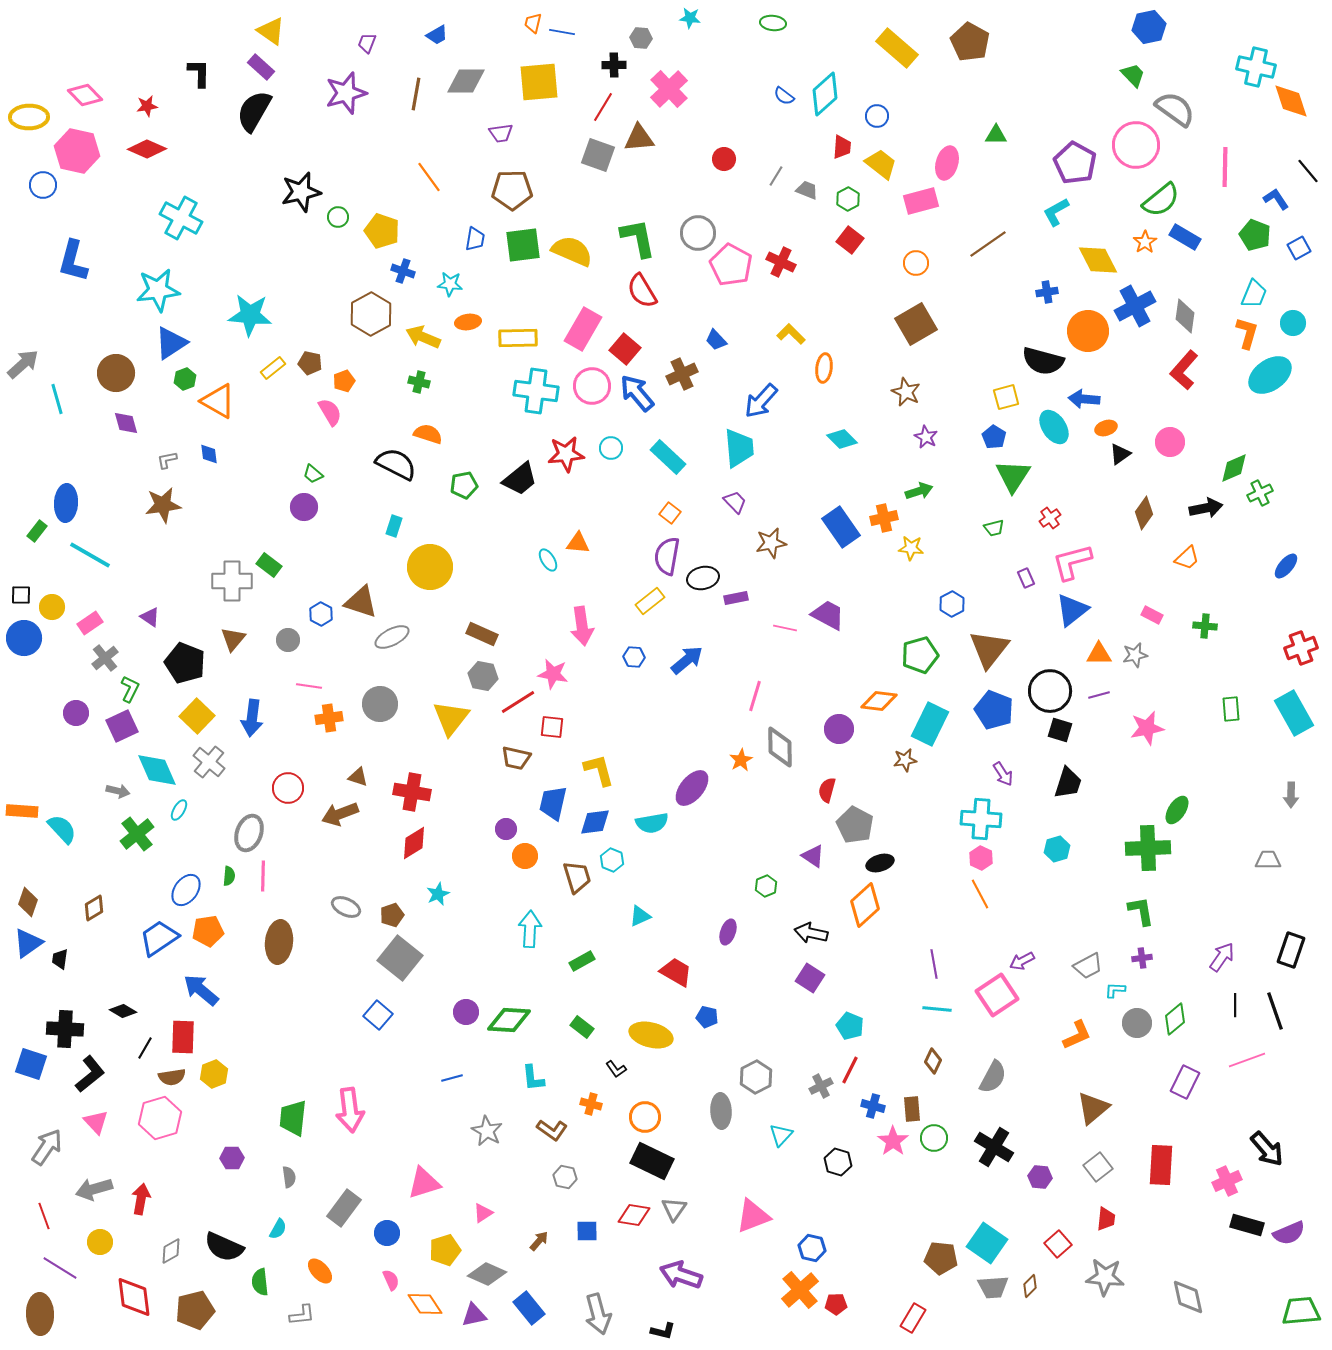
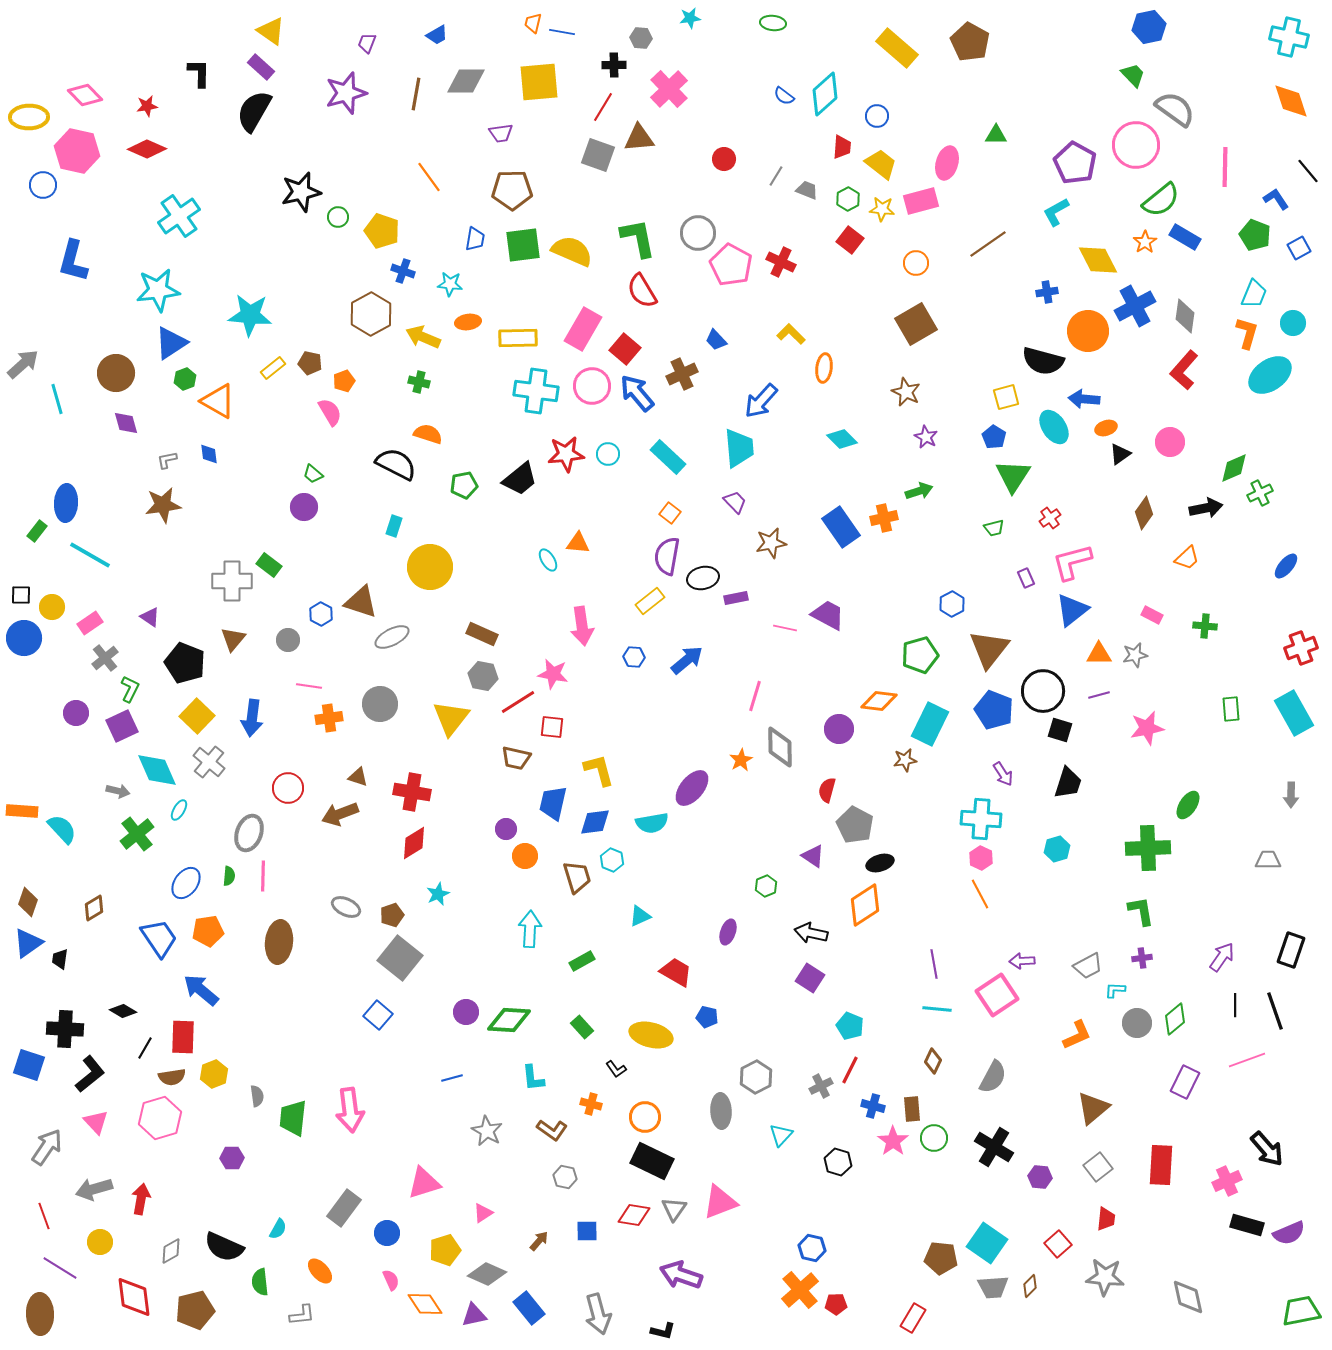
cyan star at (690, 18): rotated 15 degrees counterclockwise
cyan cross at (1256, 67): moved 33 px right, 30 px up
cyan cross at (181, 218): moved 2 px left, 2 px up; rotated 27 degrees clockwise
cyan circle at (611, 448): moved 3 px left, 6 px down
yellow star at (911, 548): moved 29 px left, 339 px up
black circle at (1050, 691): moved 7 px left
green ellipse at (1177, 810): moved 11 px right, 5 px up
blue ellipse at (186, 890): moved 7 px up
orange diamond at (865, 905): rotated 9 degrees clockwise
blue trapezoid at (159, 938): rotated 90 degrees clockwise
purple arrow at (1022, 961): rotated 25 degrees clockwise
green rectangle at (582, 1027): rotated 10 degrees clockwise
blue square at (31, 1064): moved 2 px left, 1 px down
gray semicircle at (289, 1177): moved 32 px left, 81 px up
pink triangle at (753, 1216): moved 33 px left, 14 px up
green trapezoid at (1301, 1311): rotated 6 degrees counterclockwise
